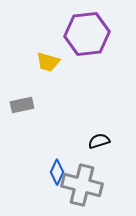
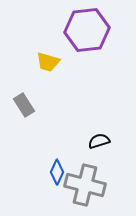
purple hexagon: moved 4 px up
gray rectangle: moved 2 px right; rotated 70 degrees clockwise
gray cross: moved 3 px right
